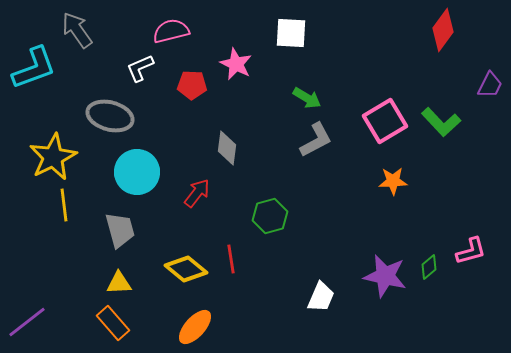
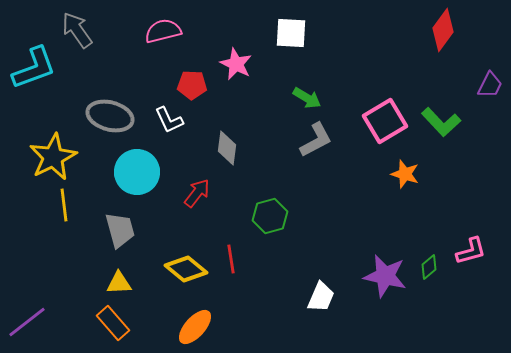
pink semicircle: moved 8 px left
white L-shape: moved 29 px right, 52 px down; rotated 92 degrees counterclockwise
orange star: moved 12 px right, 7 px up; rotated 20 degrees clockwise
